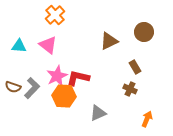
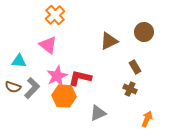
cyan triangle: moved 15 px down
red L-shape: moved 2 px right
